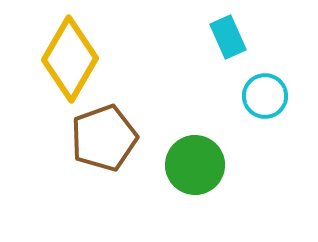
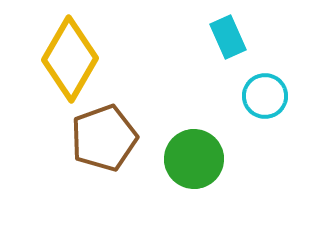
green circle: moved 1 px left, 6 px up
